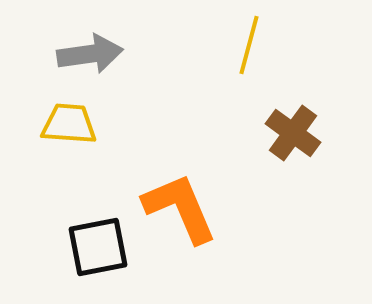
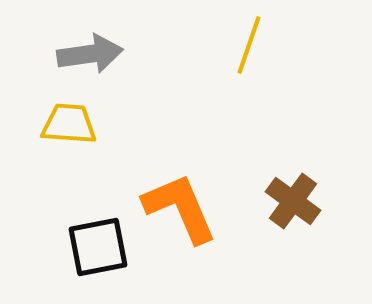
yellow line: rotated 4 degrees clockwise
brown cross: moved 68 px down
